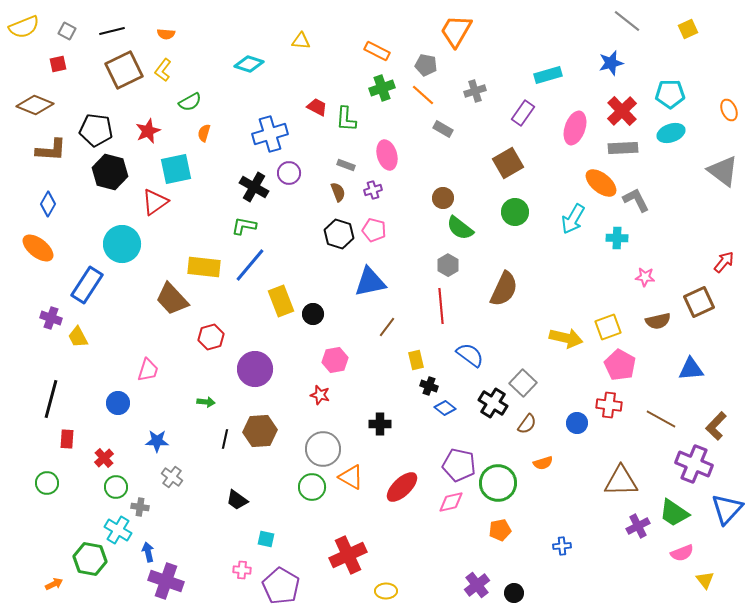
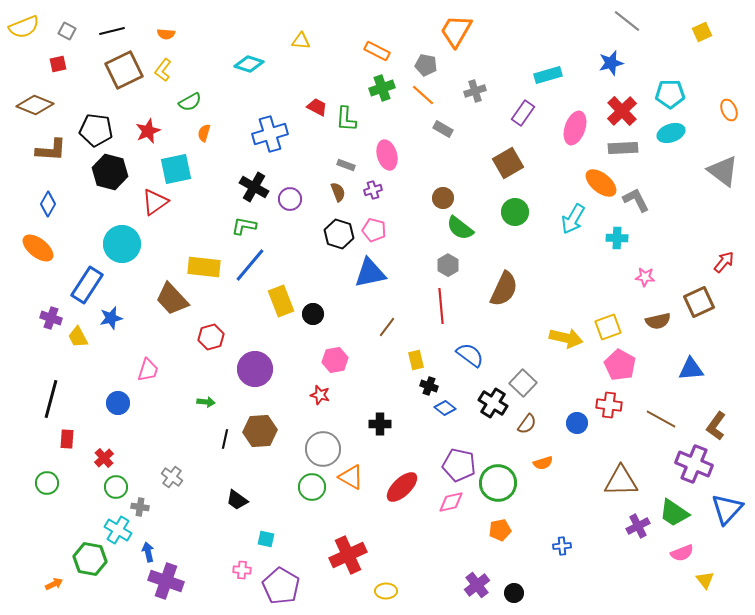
yellow square at (688, 29): moved 14 px right, 3 px down
purple circle at (289, 173): moved 1 px right, 26 px down
blue triangle at (370, 282): moved 9 px up
brown L-shape at (716, 426): rotated 8 degrees counterclockwise
blue star at (157, 441): moved 46 px left, 123 px up; rotated 15 degrees counterclockwise
